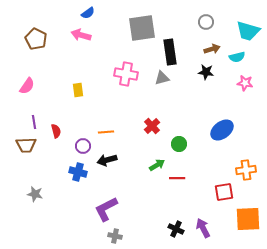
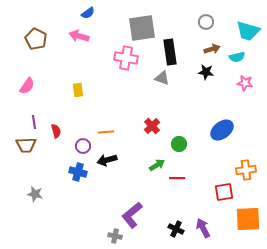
pink arrow: moved 2 px left, 1 px down
pink cross: moved 16 px up
gray triangle: rotated 35 degrees clockwise
purple L-shape: moved 26 px right, 6 px down; rotated 12 degrees counterclockwise
